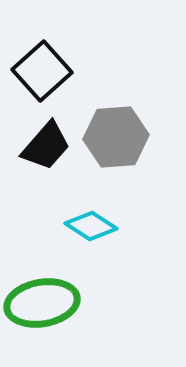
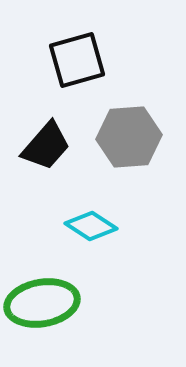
black square: moved 35 px right, 11 px up; rotated 26 degrees clockwise
gray hexagon: moved 13 px right
